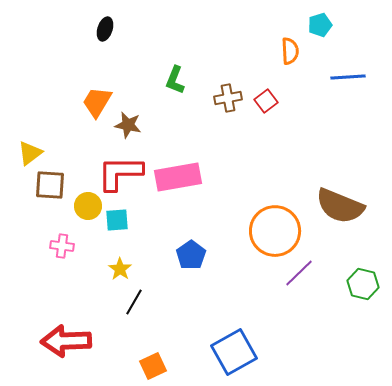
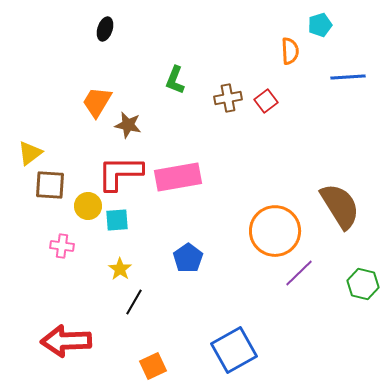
brown semicircle: rotated 144 degrees counterclockwise
blue pentagon: moved 3 px left, 3 px down
blue square: moved 2 px up
